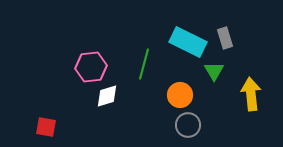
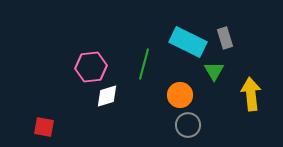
red square: moved 2 px left
